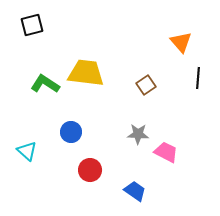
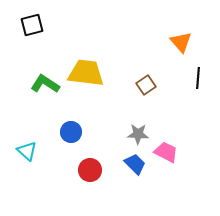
blue trapezoid: moved 27 px up; rotated 10 degrees clockwise
